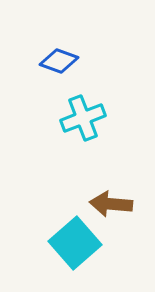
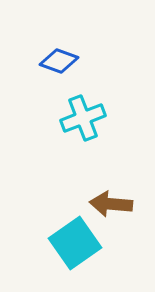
cyan square: rotated 6 degrees clockwise
